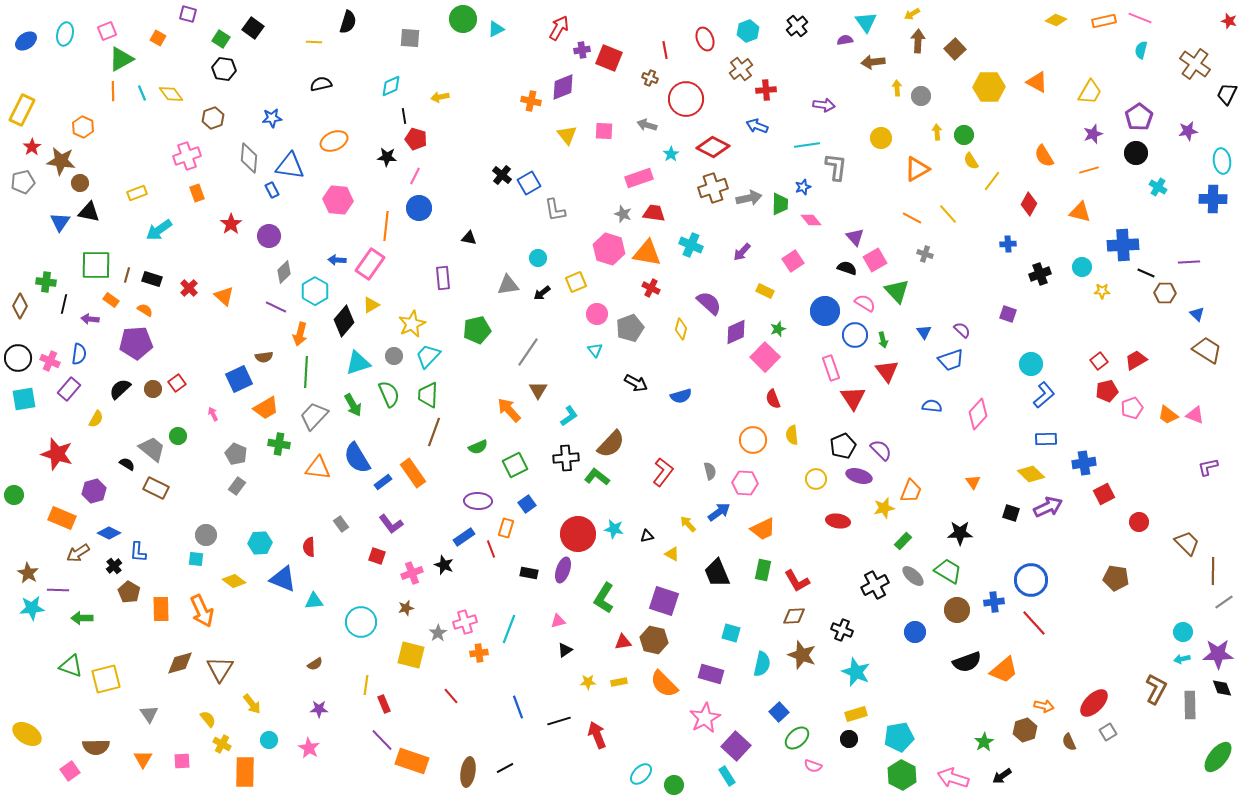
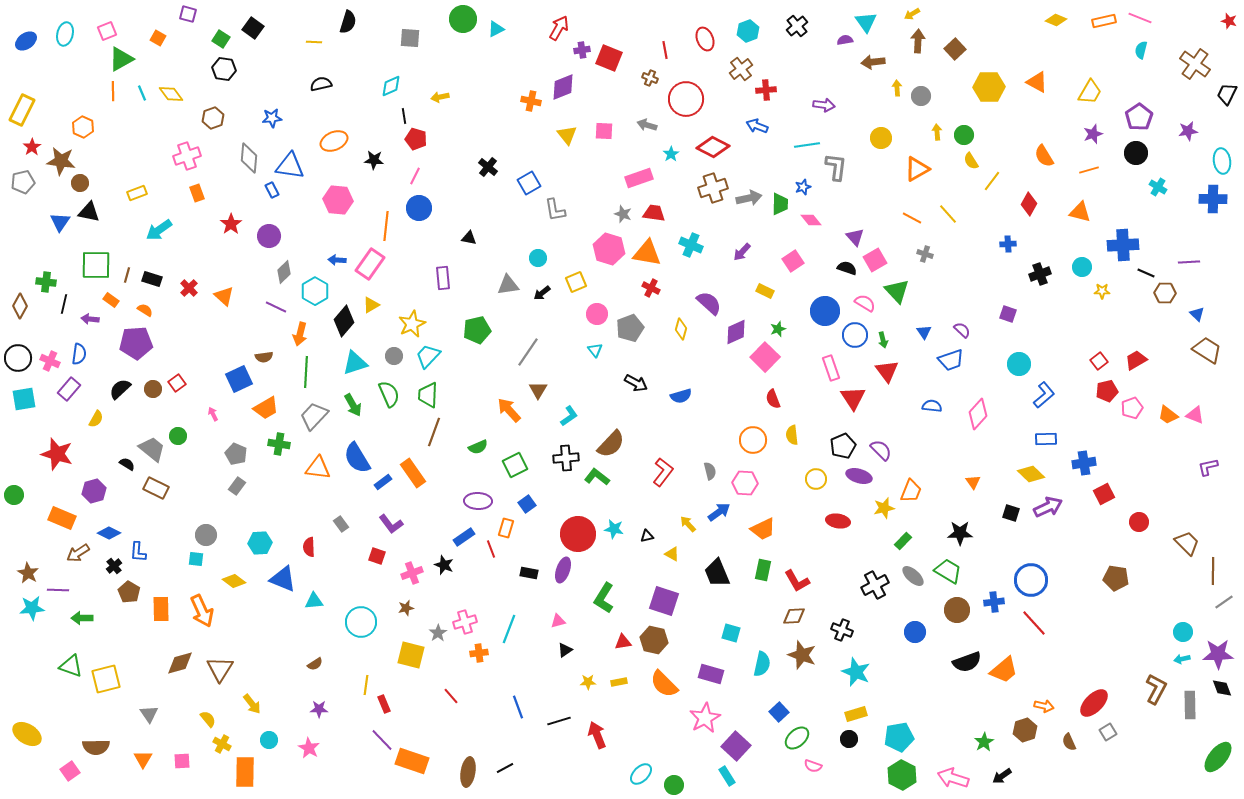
black star at (387, 157): moved 13 px left, 3 px down
black cross at (502, 175): moved 14 px left, 8 px up
cyan triangle at (358, 363): moved 3 px left
cyan circle at (1031, 364): moved 12 px left
